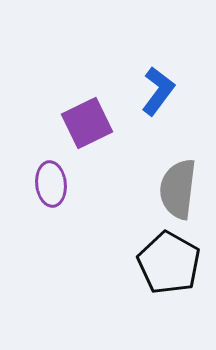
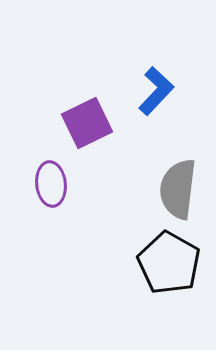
blue L-shape: moved 2 px left; rotated 6 degrees clockwise
